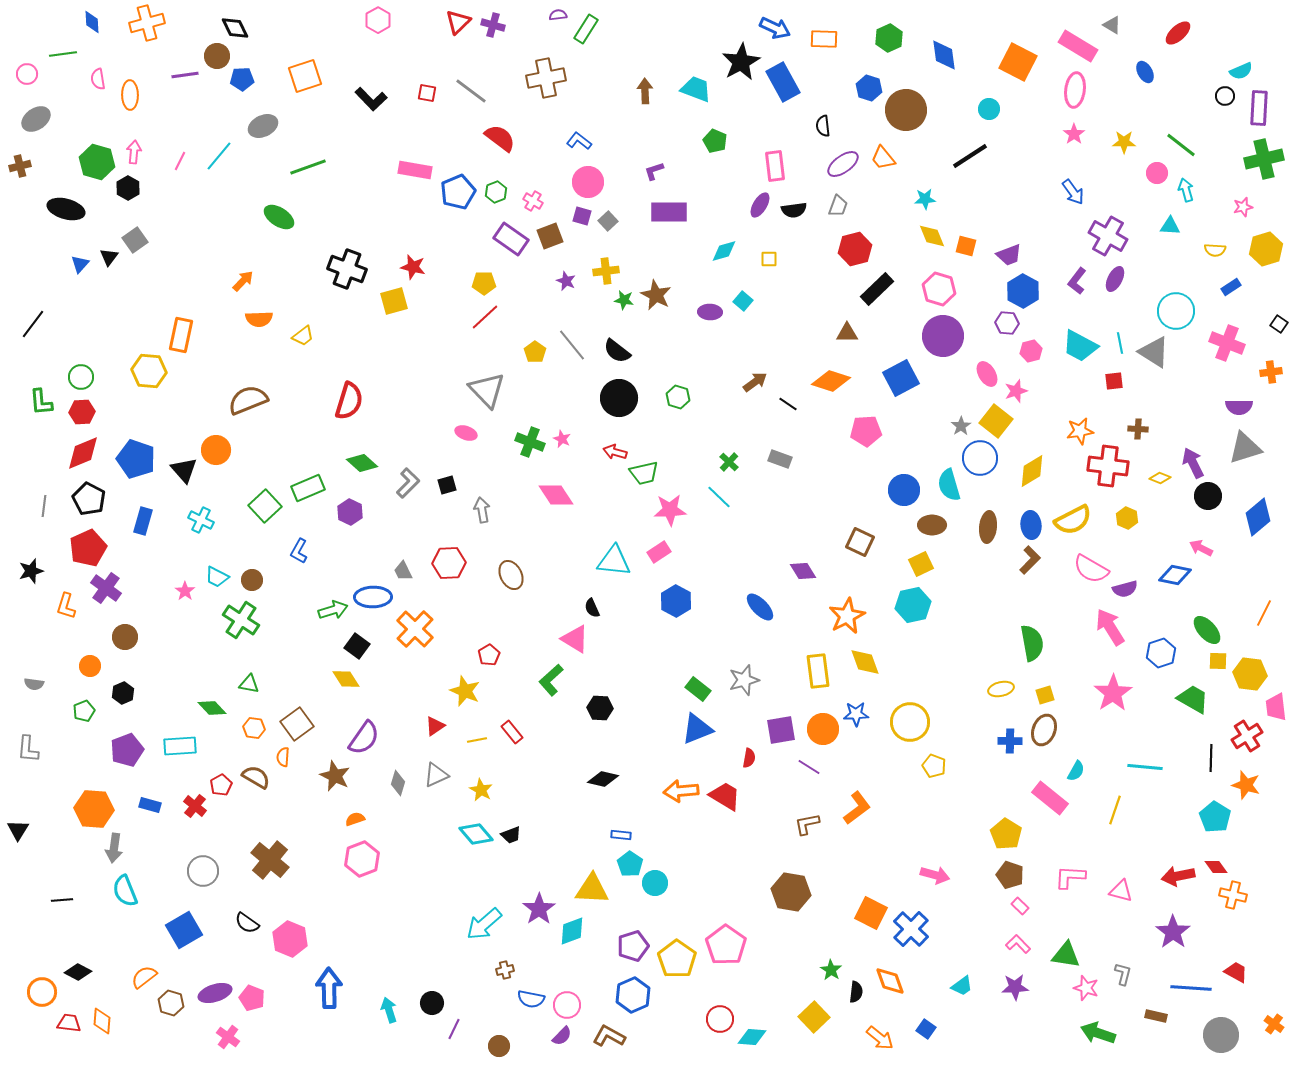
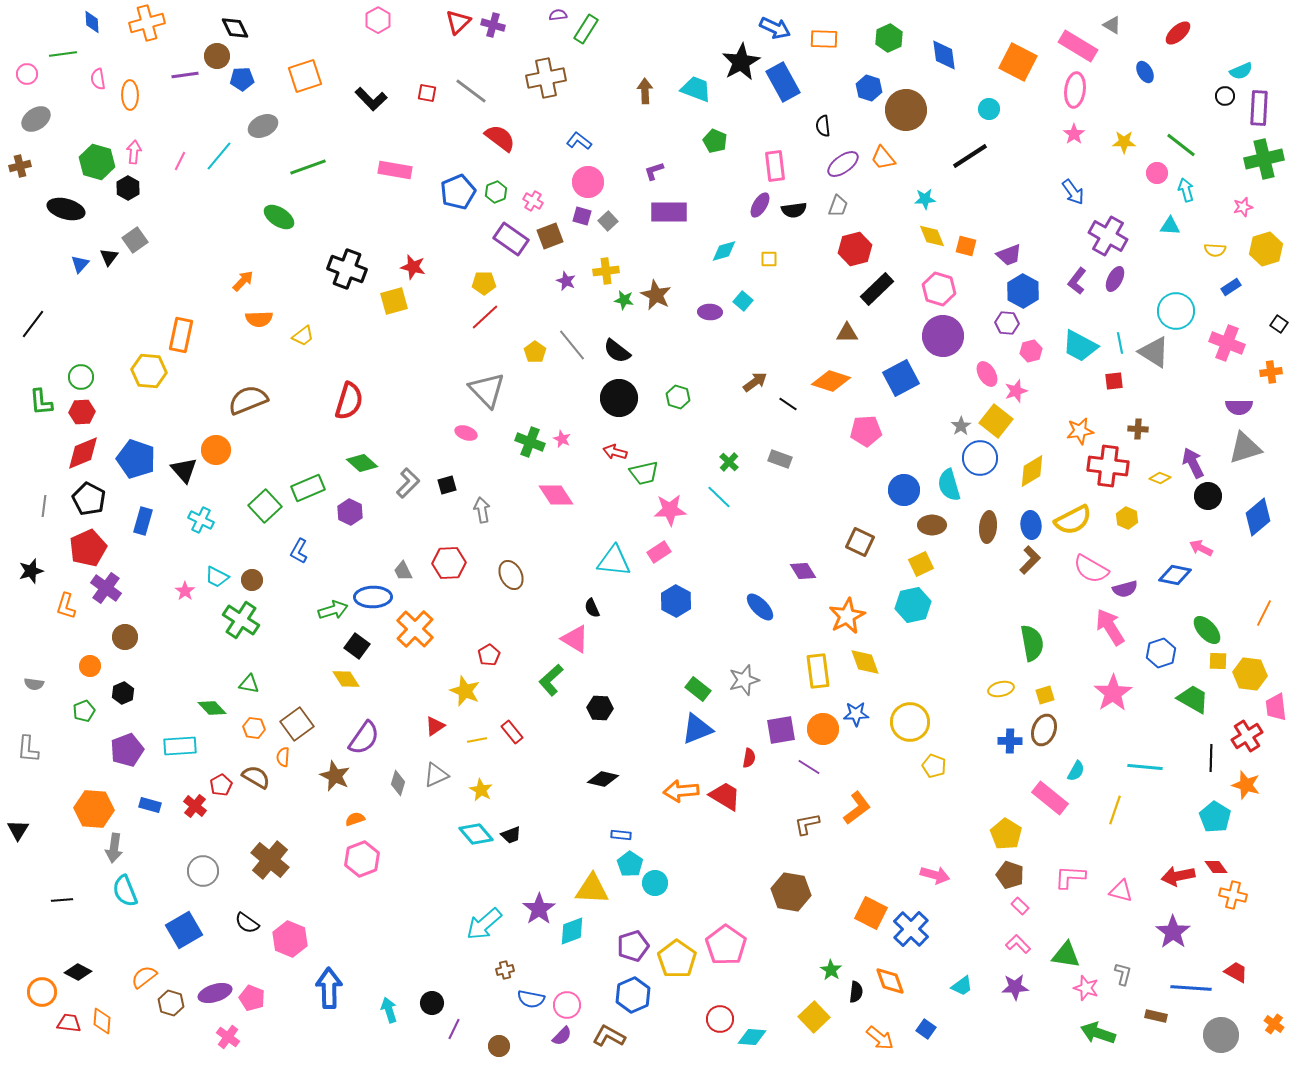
pink rectangle at (415, 170): moved 20 px left
